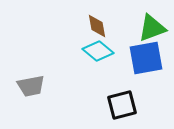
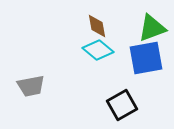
cyan diamond: moved 1 px up
black square: rotated 16 degrees counterclockwise
